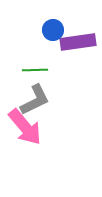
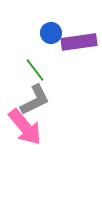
blue circle: moved 2 px left, 3 px down
purple rectangle: moved 1 px right
green line: rotated 55 degrees clockwise
